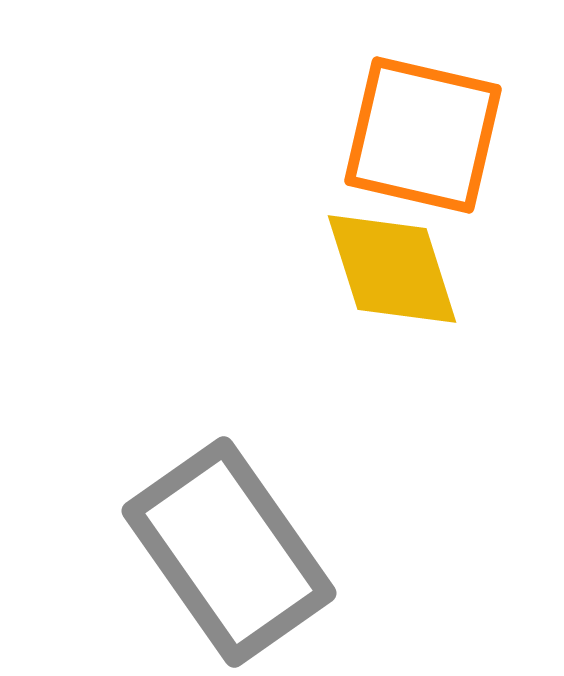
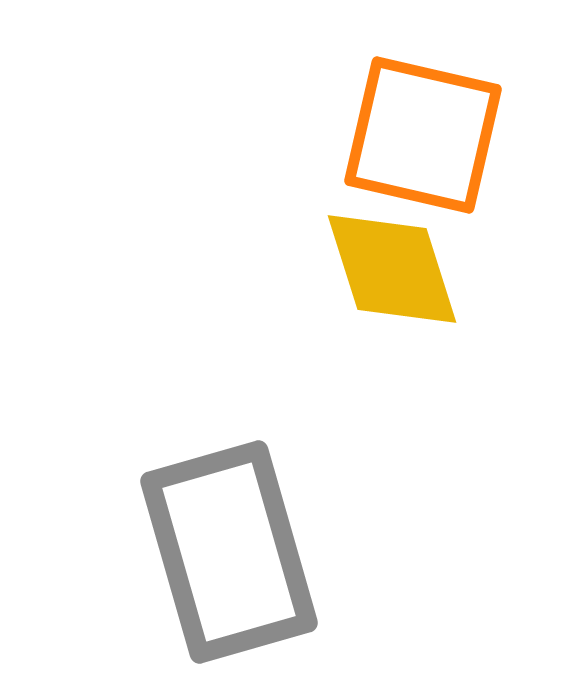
gray rectangle: rotated 19 degrees clockwise
